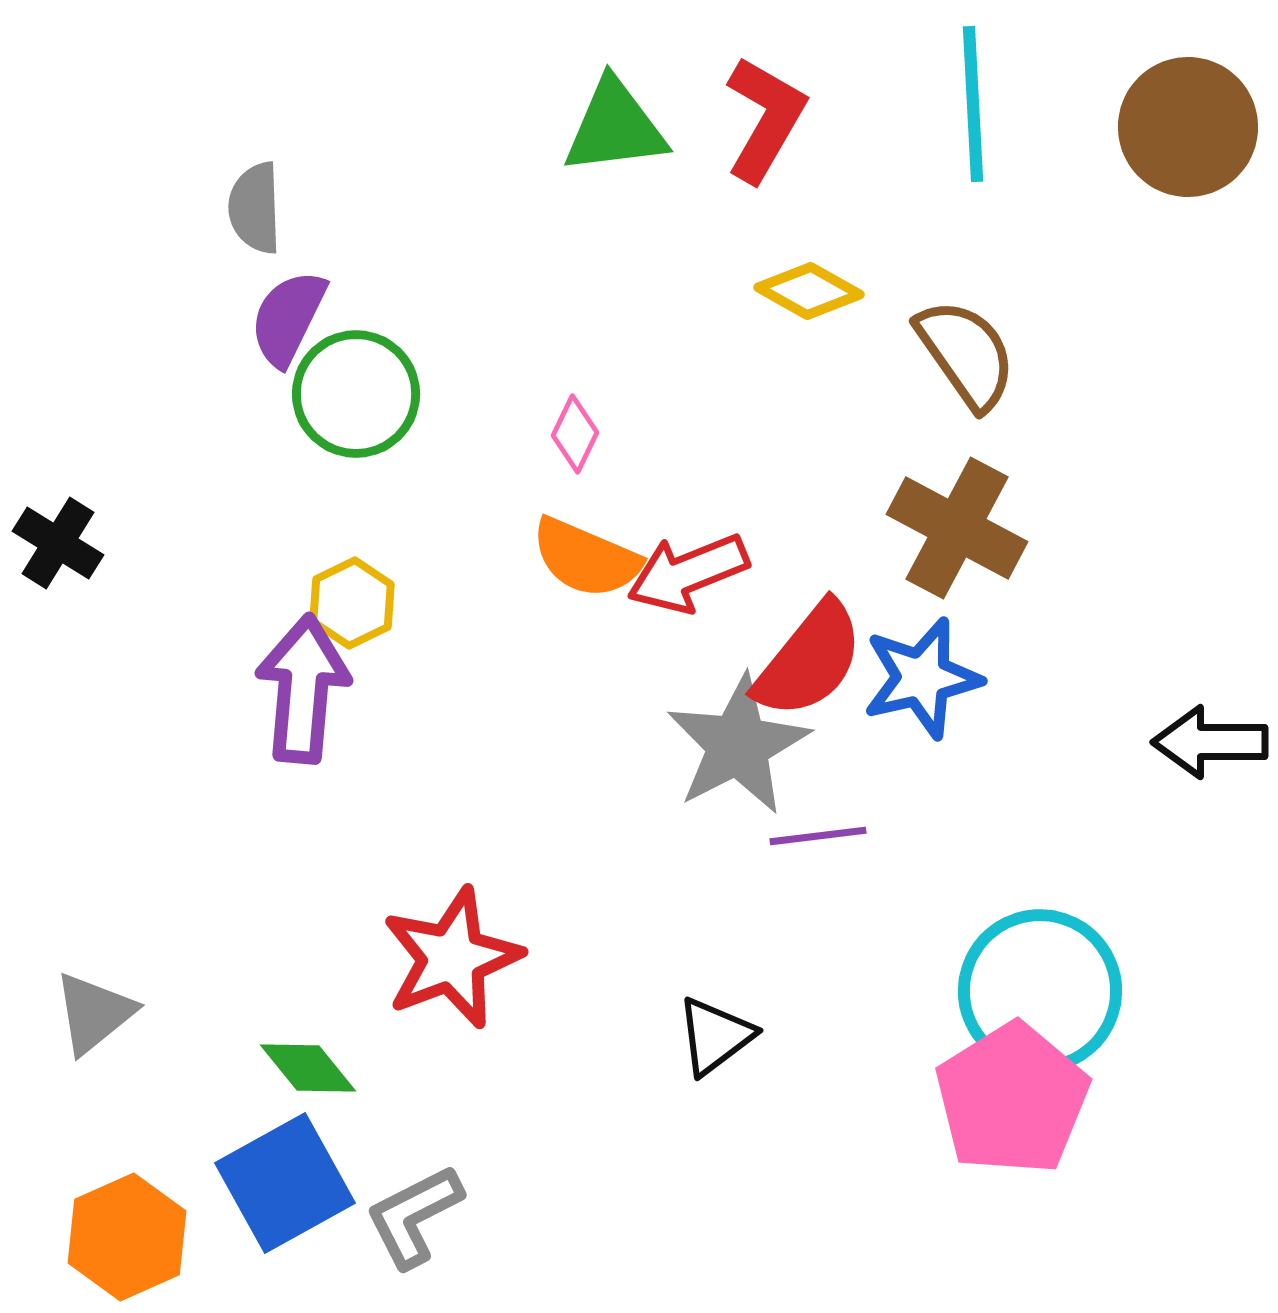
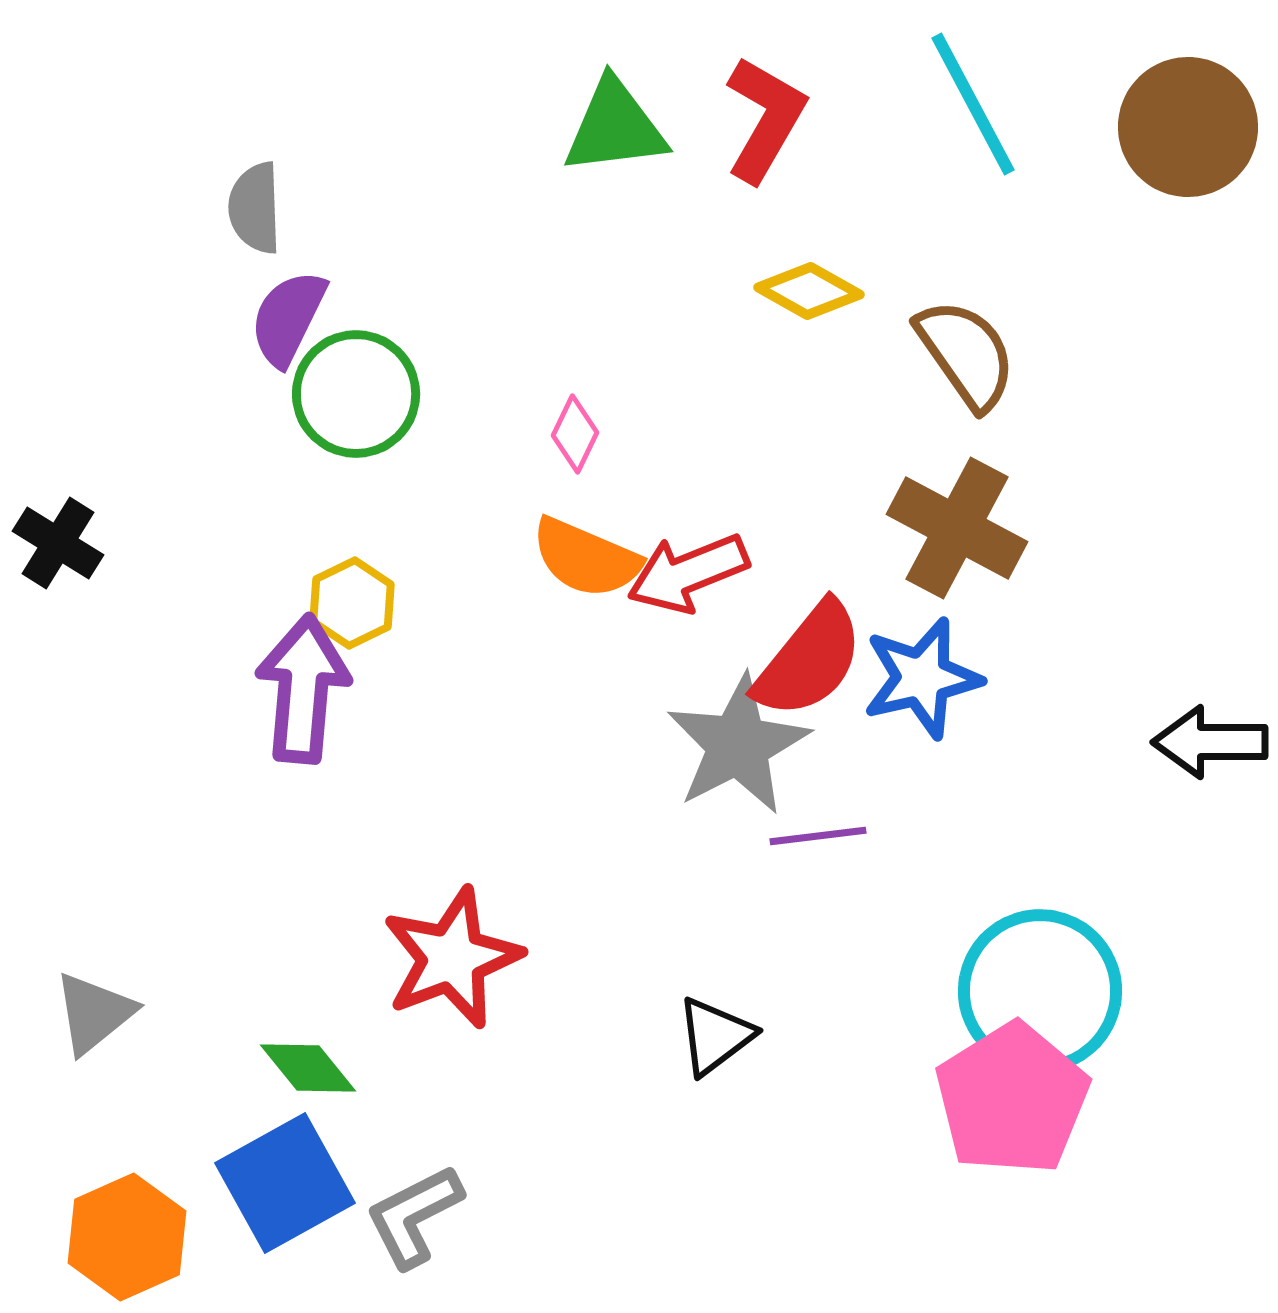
cyan line: rotated 25 degrees counterclockwise
